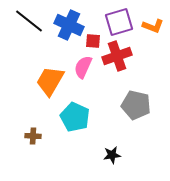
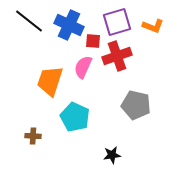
purple square: moved 2 px left
orange trapezoid: rotated 12 degrees counterclockwise
